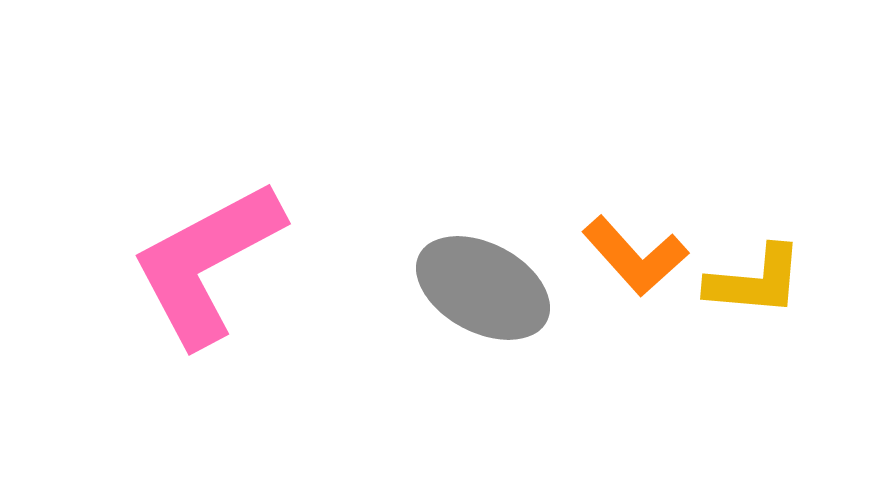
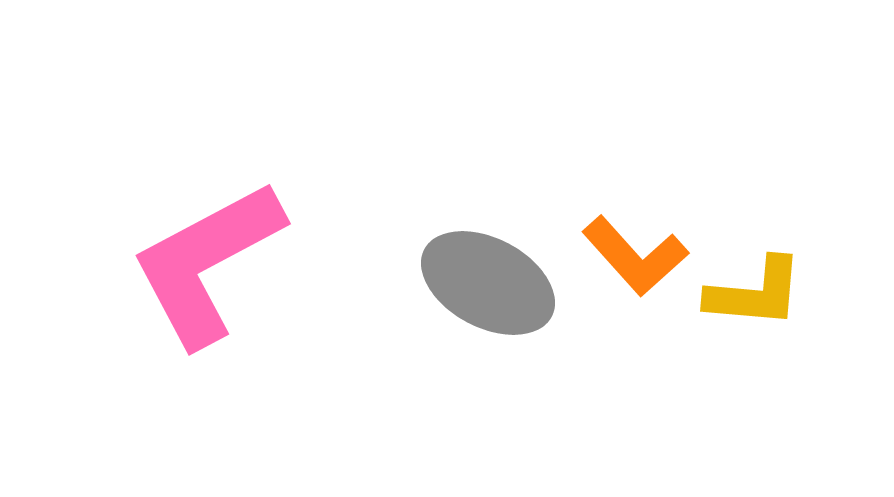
yellow L-shape: moved 12 px down
gray ellipse: moved 5 px right, 5 px up
